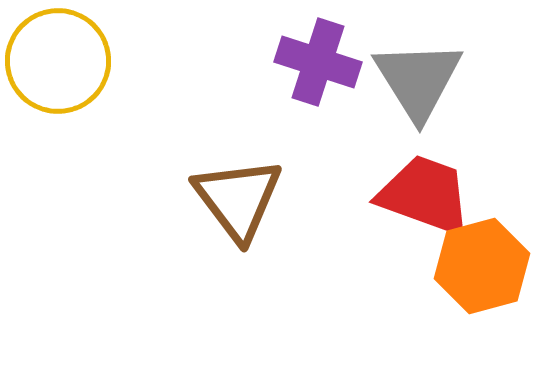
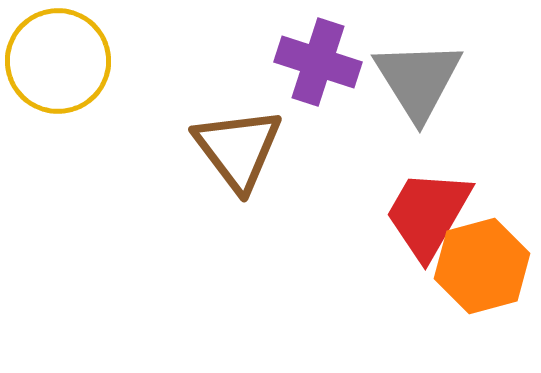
red trapezoid: moved 3 px right, 19 px down; rotated 80 degrees counterclockwise
brown triangle: moved 50 px up
